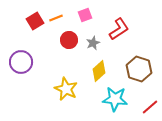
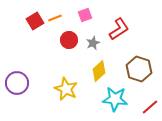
orange line: moved 1 px left
purple circle: moved 4 px left, 21 px down
